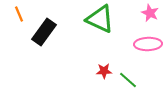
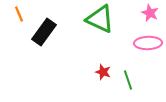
pink ellipse: moved 1 px up
red star: moved 1 px left, 1 px down; rotated 21 degrees clockwise
green line: rotated 30 degrees clockwise
